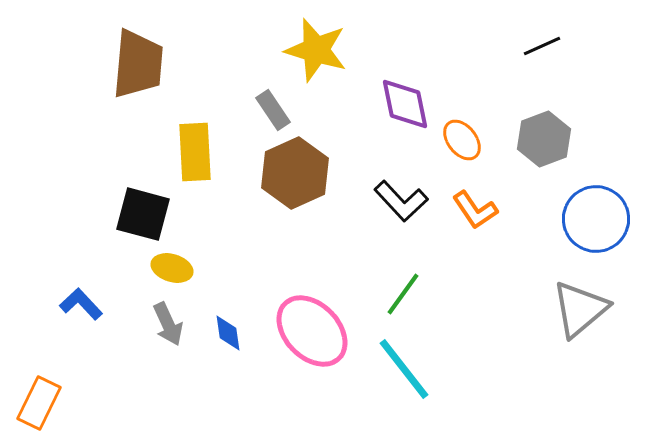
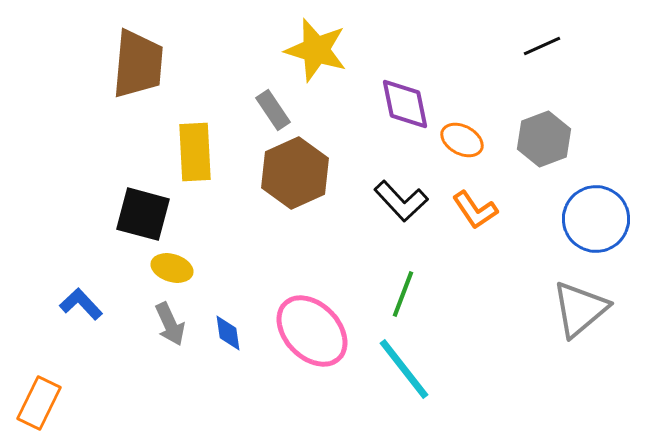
orange ellipse: rotated 24 degrees counterclockwise
green line: rotated 15 degrees counterclockwise
gray arrow: moved 2 px right
